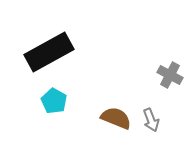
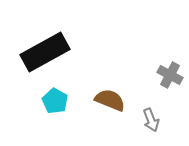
black rectangle: moved 4 px left
cyan pentagon: moved 1 px right
brown semicircle: moved 6 px left, 18 px up
